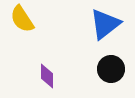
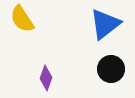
purple diamond: moved 1 px left, 2 px down; rotated 20 degrees clockwise
